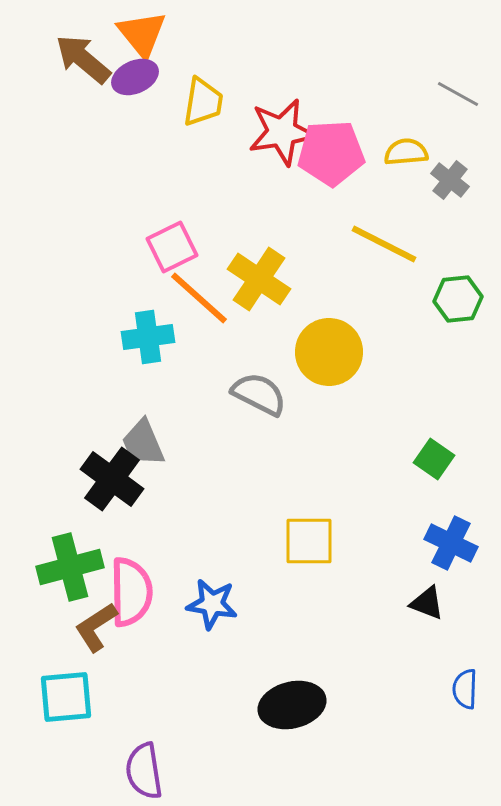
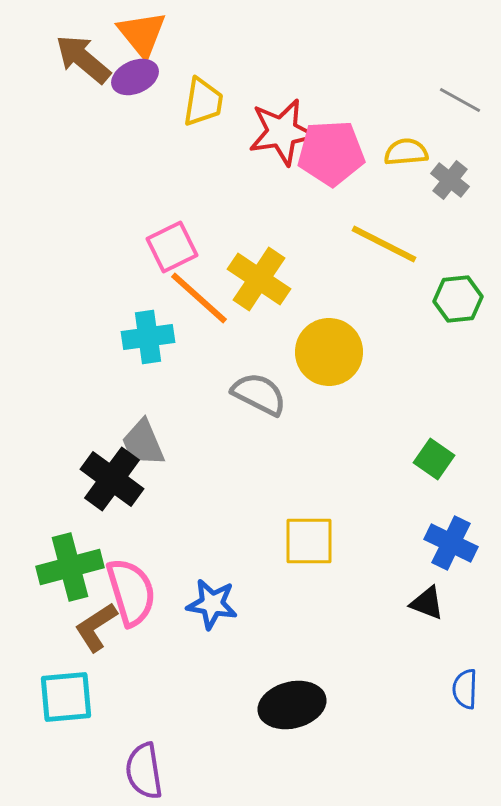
gray line: moved 2 px right, 6 px down
pink semicircle: rotated 16 degrees counterclockwise
